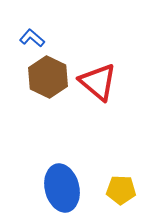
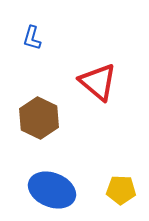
blue L-shape: rotated 115 degrees counterclockwise
brown hexagon: moved 9 px left, 41 px down
blue ellipse: moved 10 px left, 2 px down; rotated 54 degrees counterclockwise
